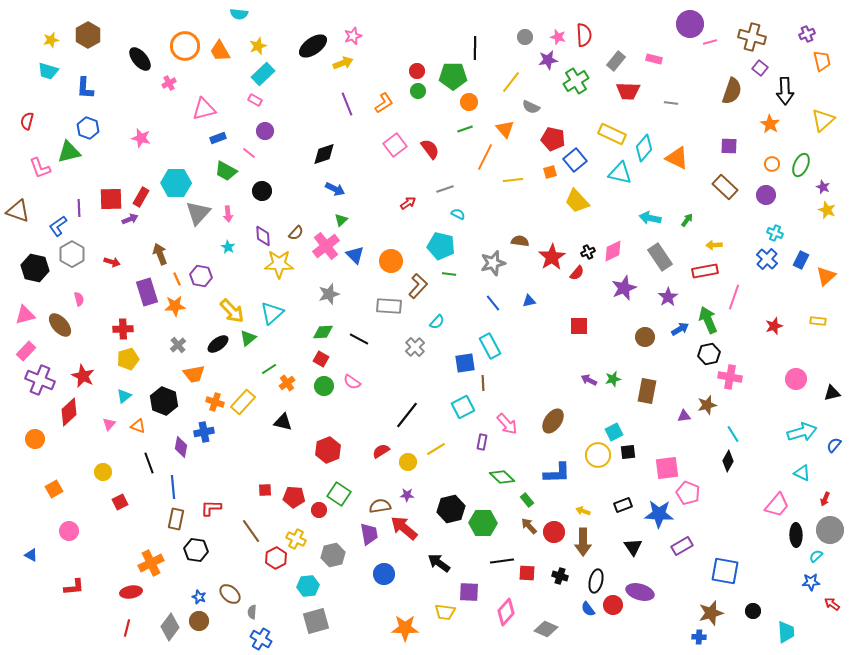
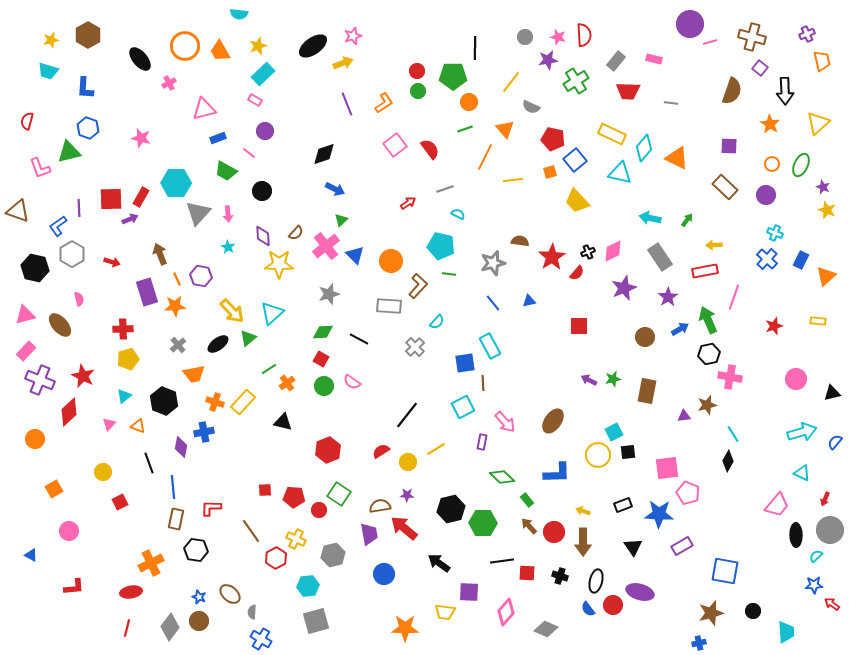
yellow triangle at (823, 120): moved 5 px left, 3 px down
pink arrow at (507, 424): moved 2 px left, 2 px up
blue semicircle at (834, 445): moved 1 px right, 3 px up
blue star at (811, 582): moved 3 px right, 3 px down
blue cross at (699, 637): moved 6 px down; rotated 16 degrees counterclockwise
